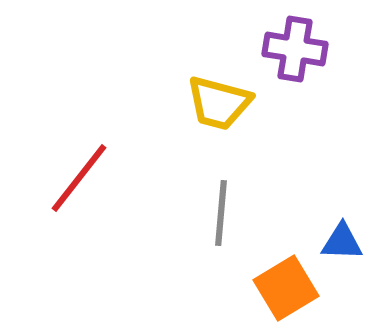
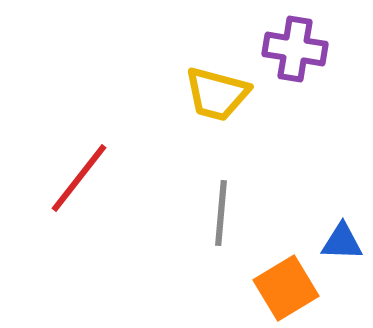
yellow trapezoid: moved 2 px left, 9 px up
